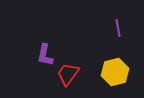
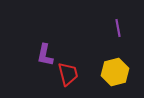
red trapezoid: rotated 130 degrees clockwise
